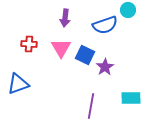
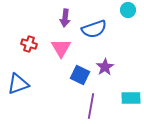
blue semicircle: moved 11 px left, 4 px down
red cross: rotated 14 degrees clockwise
blue square: moved 5 px left, 20 px down
